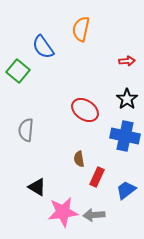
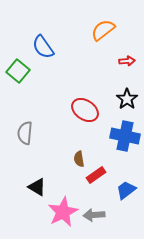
orange semicircle: moved 22 px right, 1 px down; rotated 40 degrees clockwise
gray semicircle: moved 1 px left, 3 px down
red rectangle: moved 1 px left, 2 px up; rotated 30 degrees clockwise
pink star: rotated 20 degrees counterclockwise
